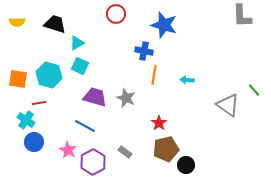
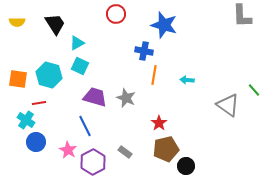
black trapezoid: rotated 40 degrees clockwise
blue line: rotated 35 degrees clockwise
blue circle: moved 2 px right
black circle: moved 1 px down
